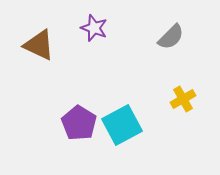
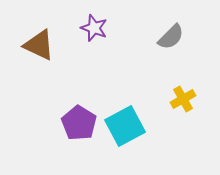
cyan square: moved 3 px right, 1 px down
